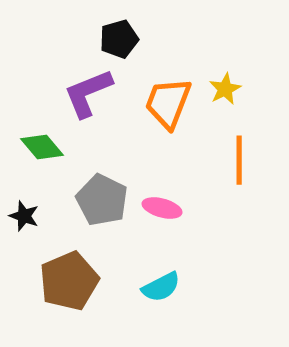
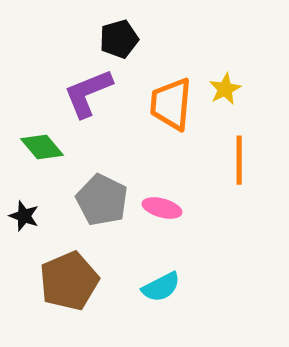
orange trapezoid: moved 3 px right, 1 px down; rotated 16 degrees counterclockwise
